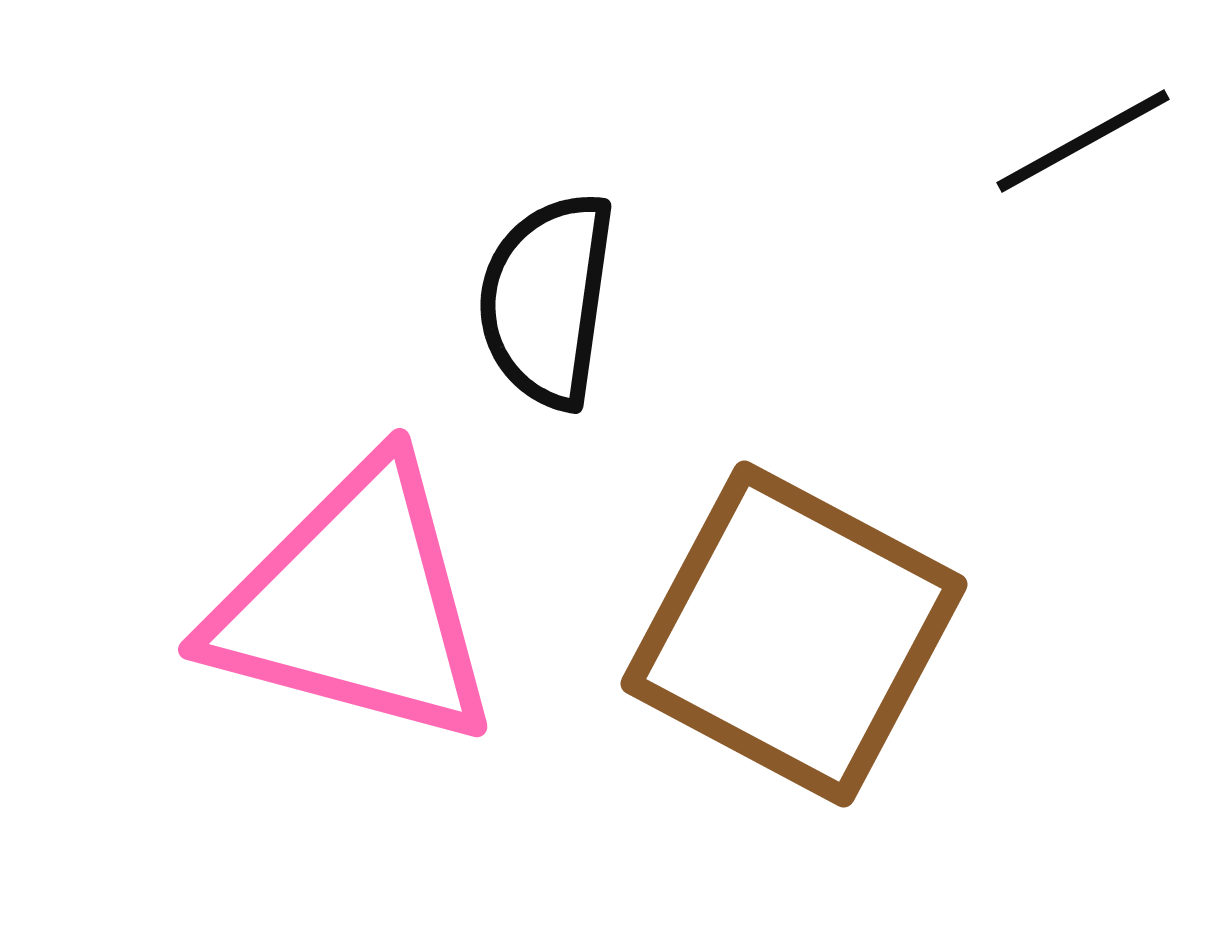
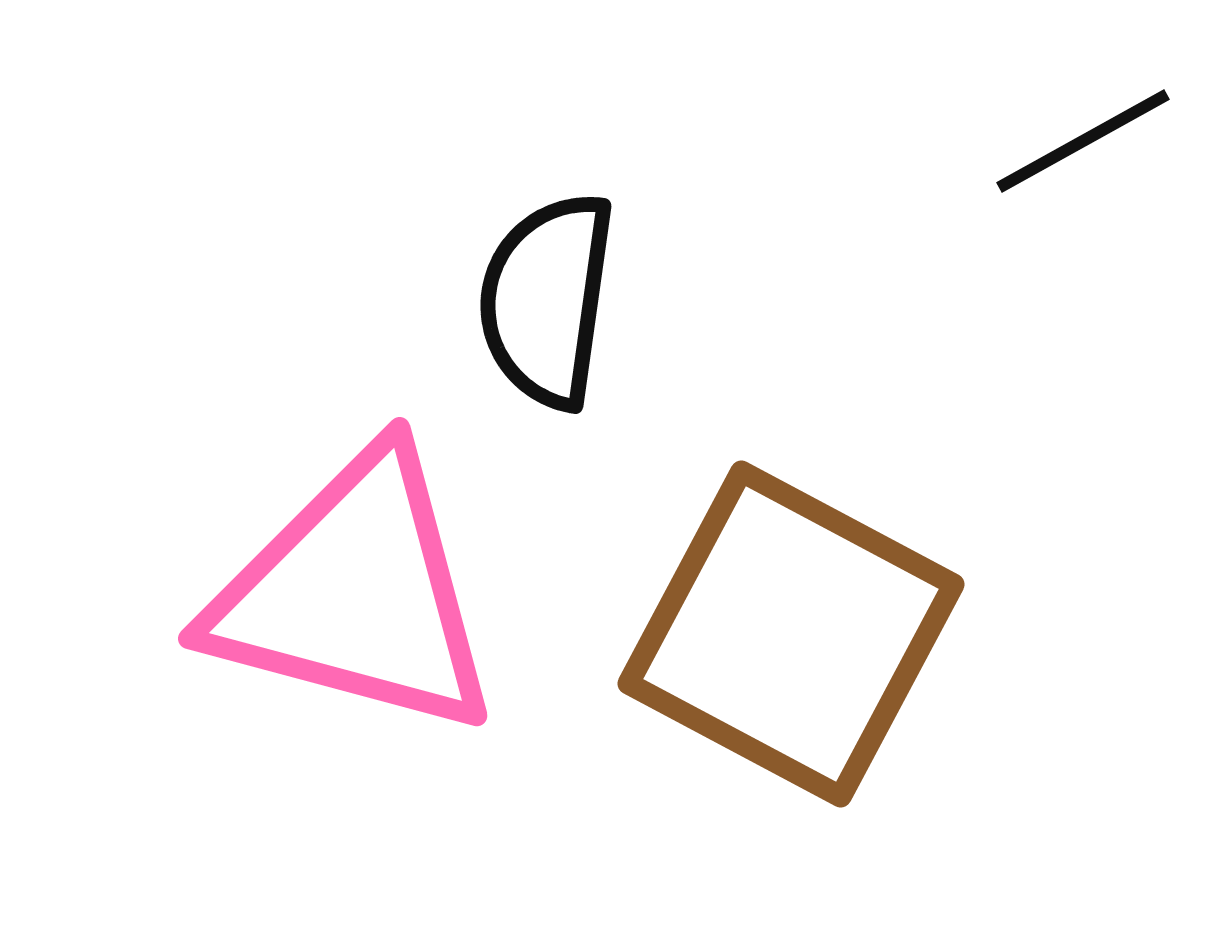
pink triangle: moved 11 px up
brown square: moved 3 px left
